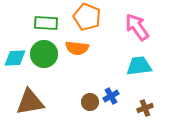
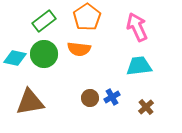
orange pentagon: rotated 16 degrees clockwise
green rectangle: moved 2 px left, 2 px up; rotated 40 degrees counterclockwise
pink arrow: rotated 12 degrees clockwise
orange semicircle: moved 2 px right, 1 px down
cyan diamond: rotated 15 degrees clockwise
blue cross: moved 1 px right, 1 px down
brown circle: moved 4 px up
brown cross: moved 1 px right, 1 px up; rotated 21 degrees counterclockwise
